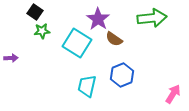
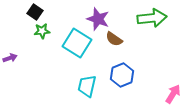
purple star: rotated 15 degrees counterclockwise
purple arrow: moved 1 px left; rotated 16 degrees counterclockwise
